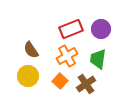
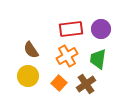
red rectangle: rotated 15 degrees clockwise
orange square: moved 1 px left, 2 px down
